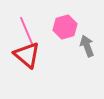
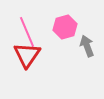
red triangle: rotated 24 degrees clockwise
